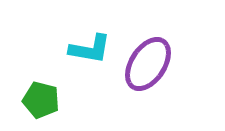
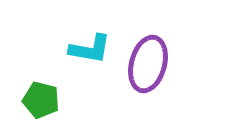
purple ellipse: rotated 18 degrees counterclockwise
